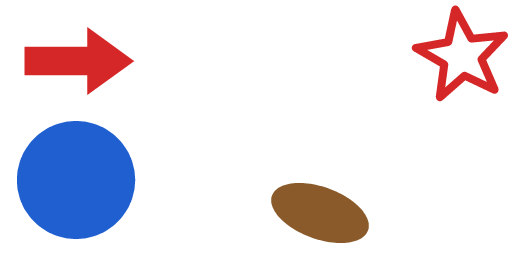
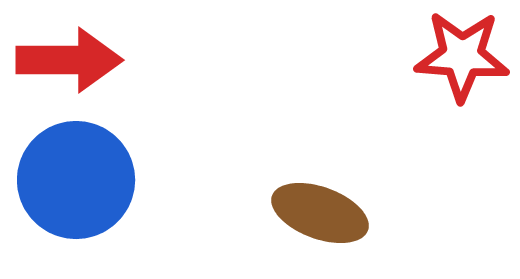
red star: rotated 26 degrees counterclockwise
red arrow: moved 9 px left, 1 px up
